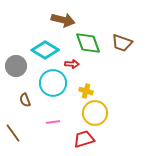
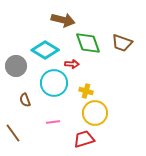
cyan circle: moved 1 px right
